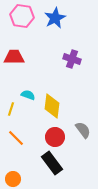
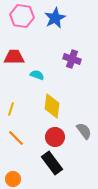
cyan semicircle: moved 9 px right, 20 px up
gray semicircle: moved 1 px right, 1 px down
